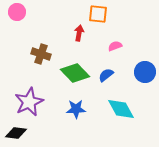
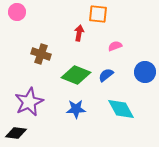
green diamond: moved 1 px right, 2 px down; rotated 24 degrees counterclockwise
